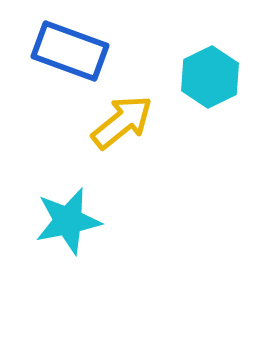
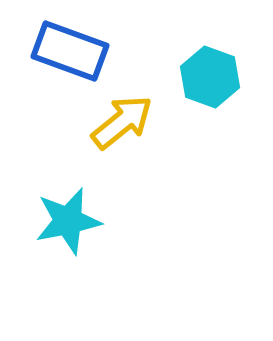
cyan hexagon: rotated 14 degrees counterclockwise
